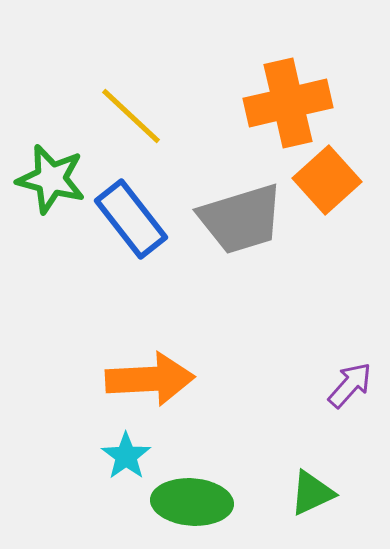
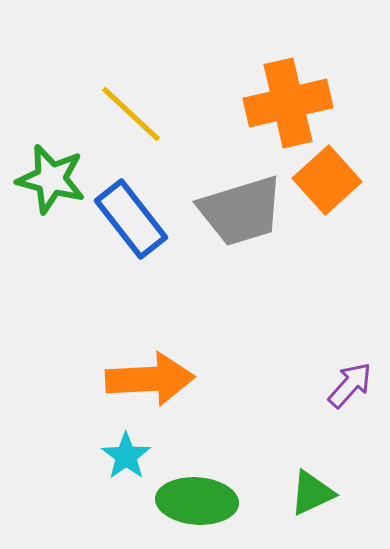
yellow line: moved 2 px up
gray trapezoid: moved 8 px up
green ellipse: moved 5 px right, 1 px up
